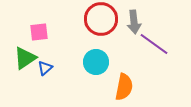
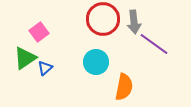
red circle: moved 2 px right
pink square: rotated 30 degrees counterclockwise
